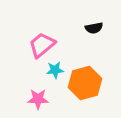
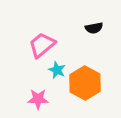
cyan star: moved 2 px right; rotated 30 degrees clockwise
orange hexagon: rotated 16 degrees counterclockwise
